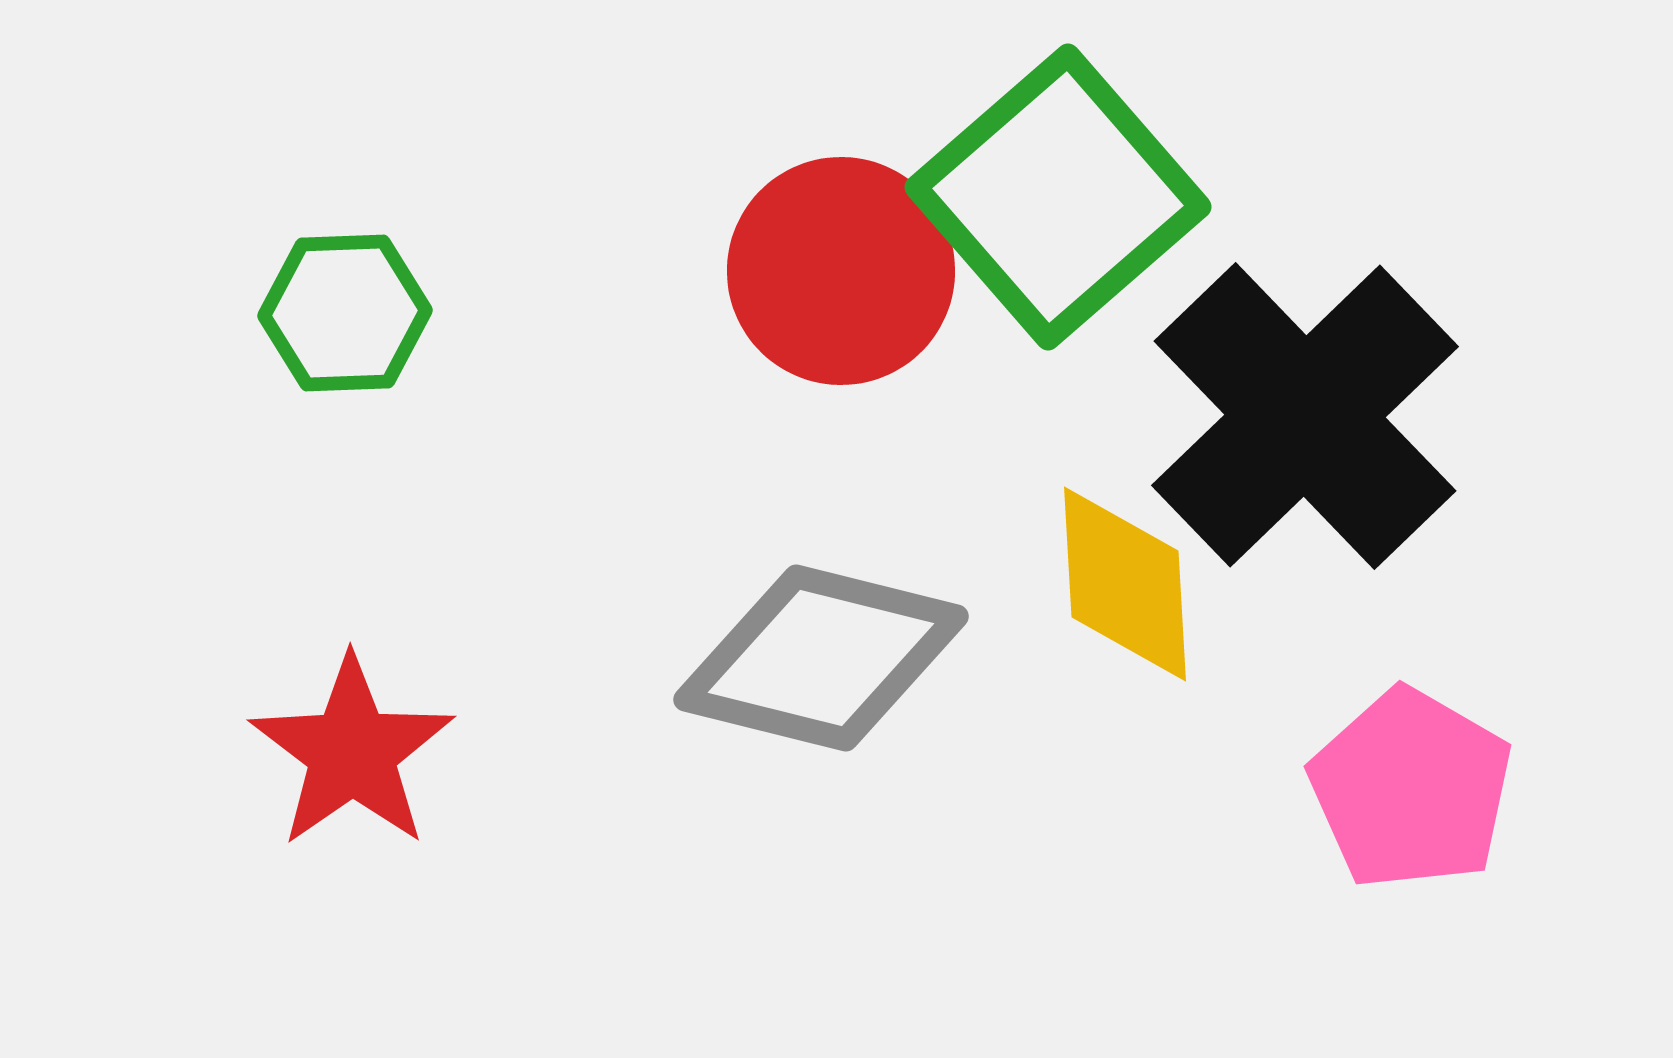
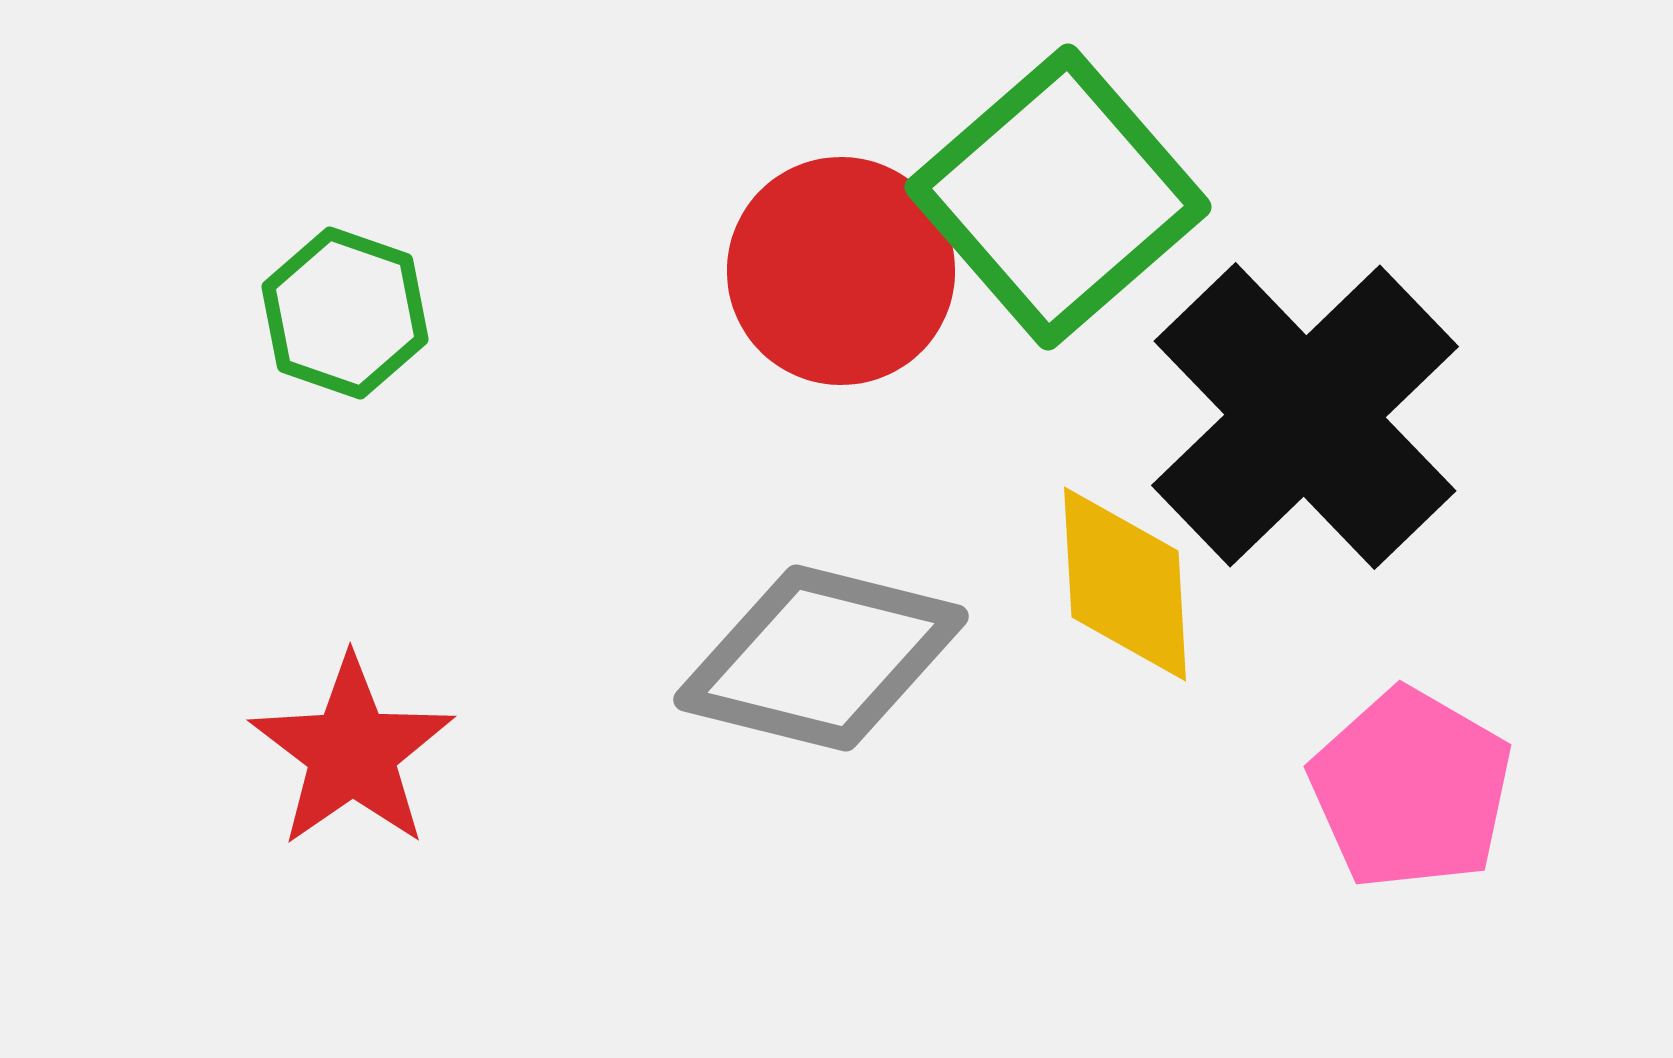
green hexagon: rotated 21 degrees clockwise
